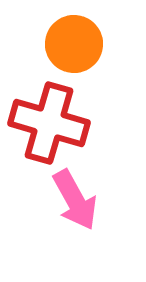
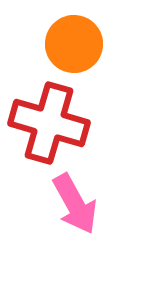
pink arrow: moved 4 px down
